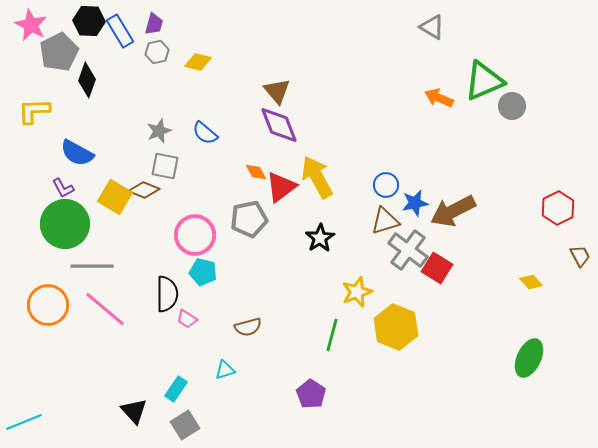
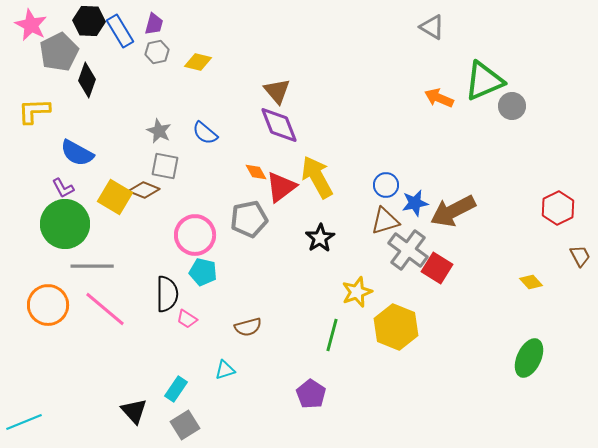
gray star at (159, 131): rotated 25 degrees counterclockwise
